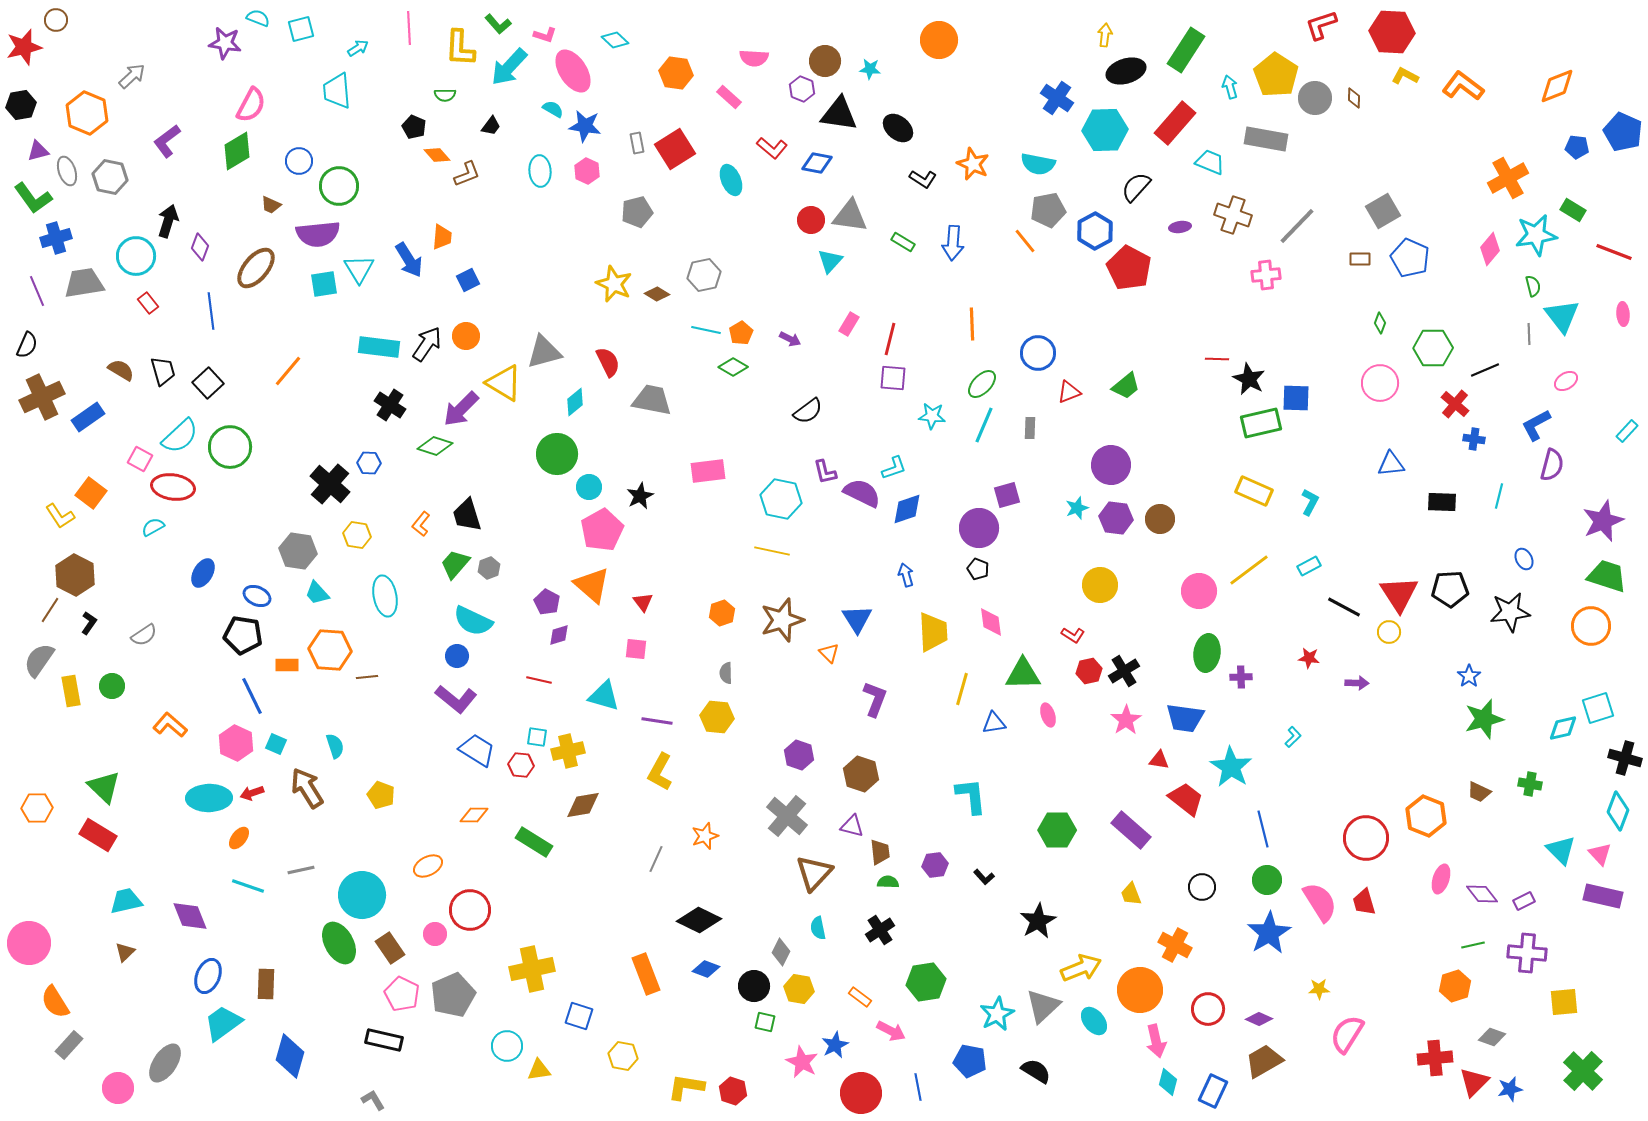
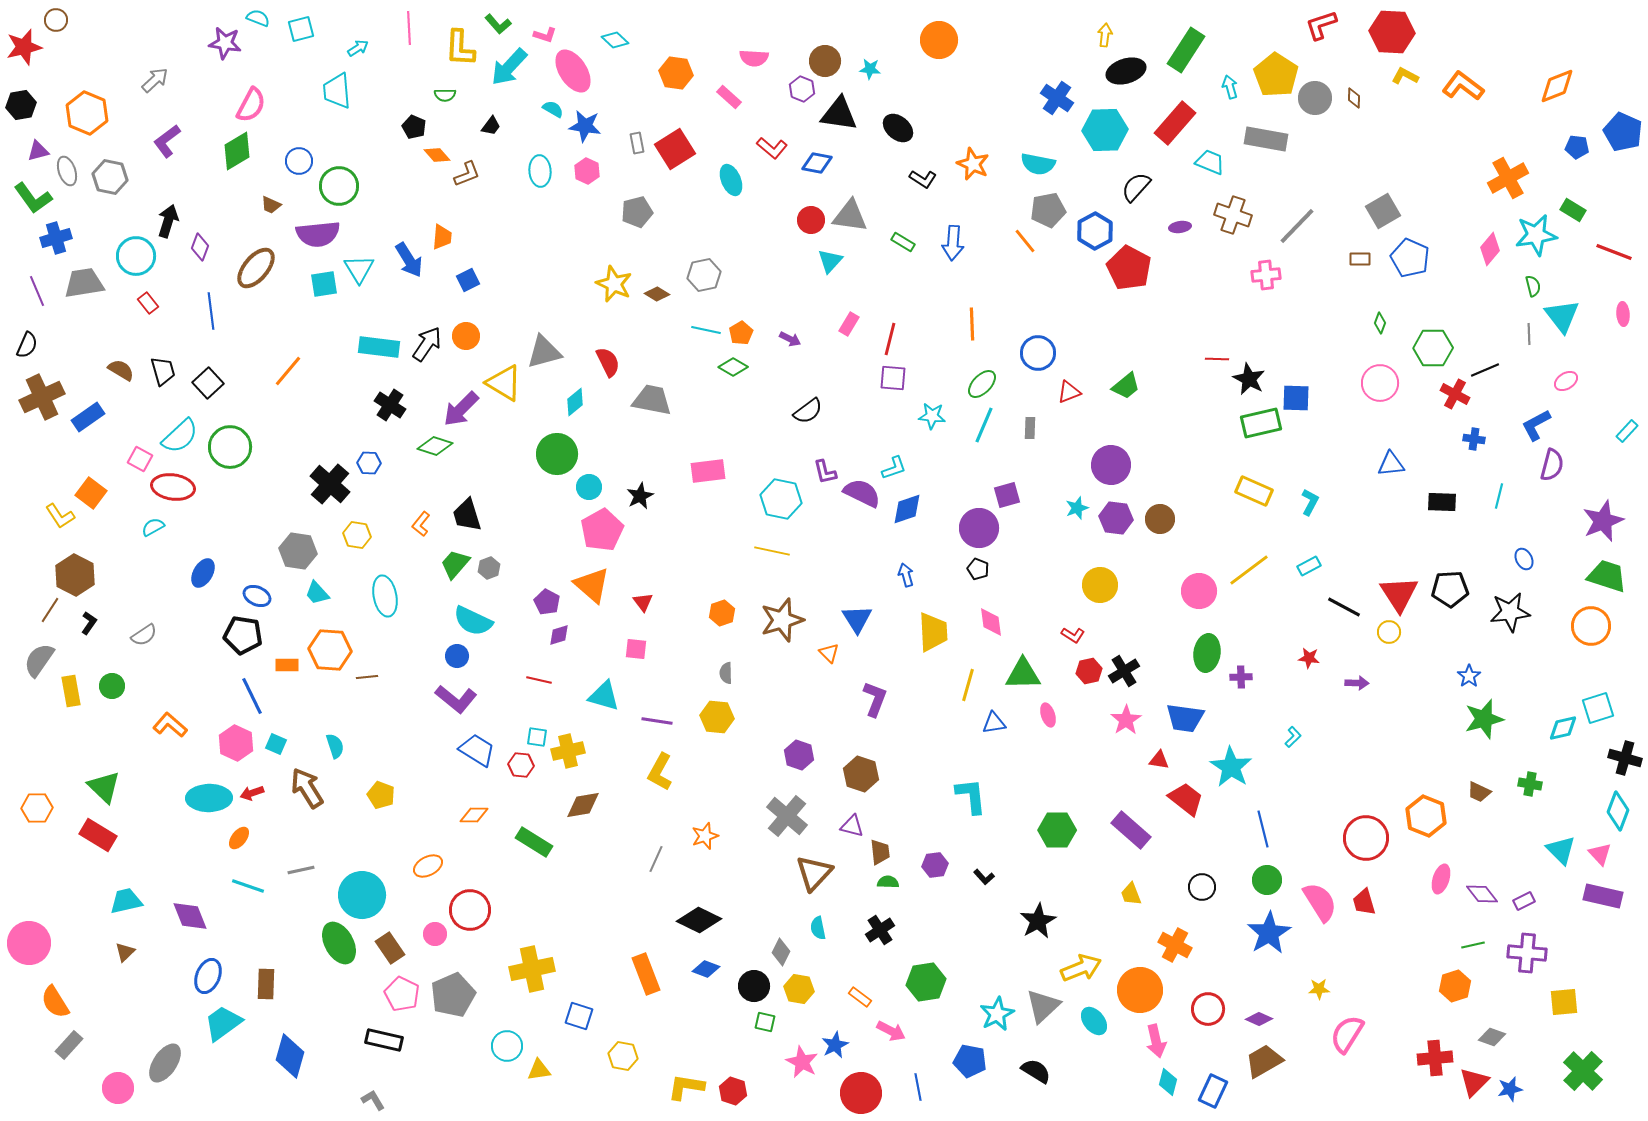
gray arrow at (132, 76): moved 23 px right, 4 px down
red cross at (1455, 404): moved 10 px up; rotated 12 degrees counterclockwise
yellow line at (962, 689): moved 6 px right, 4 px up
